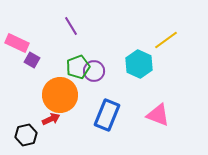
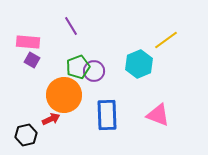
pink rectangle: moved 11 px right, 1 px up; rotated 20 degrees counterclockwise
cyan hexagon: rotated 12 degrees clockwise
orange circle: moved 4 px right
blue rectangle: rotated 24 degrees counterclockwise
